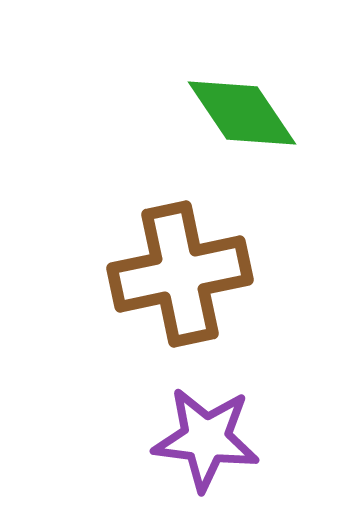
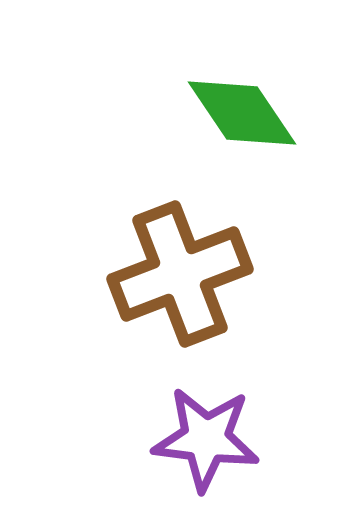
brown cross: rotated 9 degrees counterclockwise
